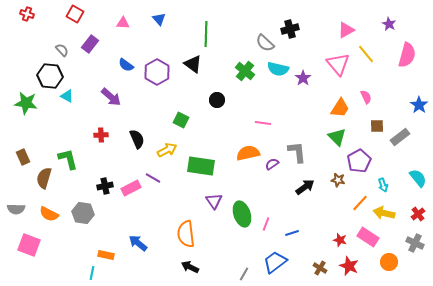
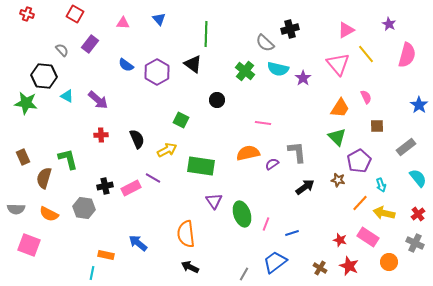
black hexagon at (50, 76): moved 6 px left
purple arrow at (111, 97): moved 13 px left, 3 px down
gray rectangle at (400, 137): moved 6 px right, 10 px down
cyan arrow at (383, 185): moved 2 px left
gray hexagon at (83, 213): moved 1 px right, 5 px up
